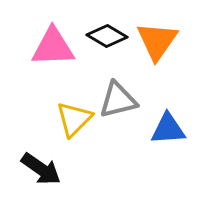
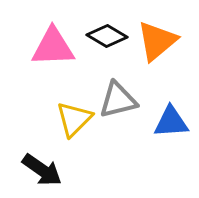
orange triangle: rotated 15 degrees clockwise
blue triangle: moved 3 px right, 7 px up
black arrow: moved 1 px right, 1 px down
